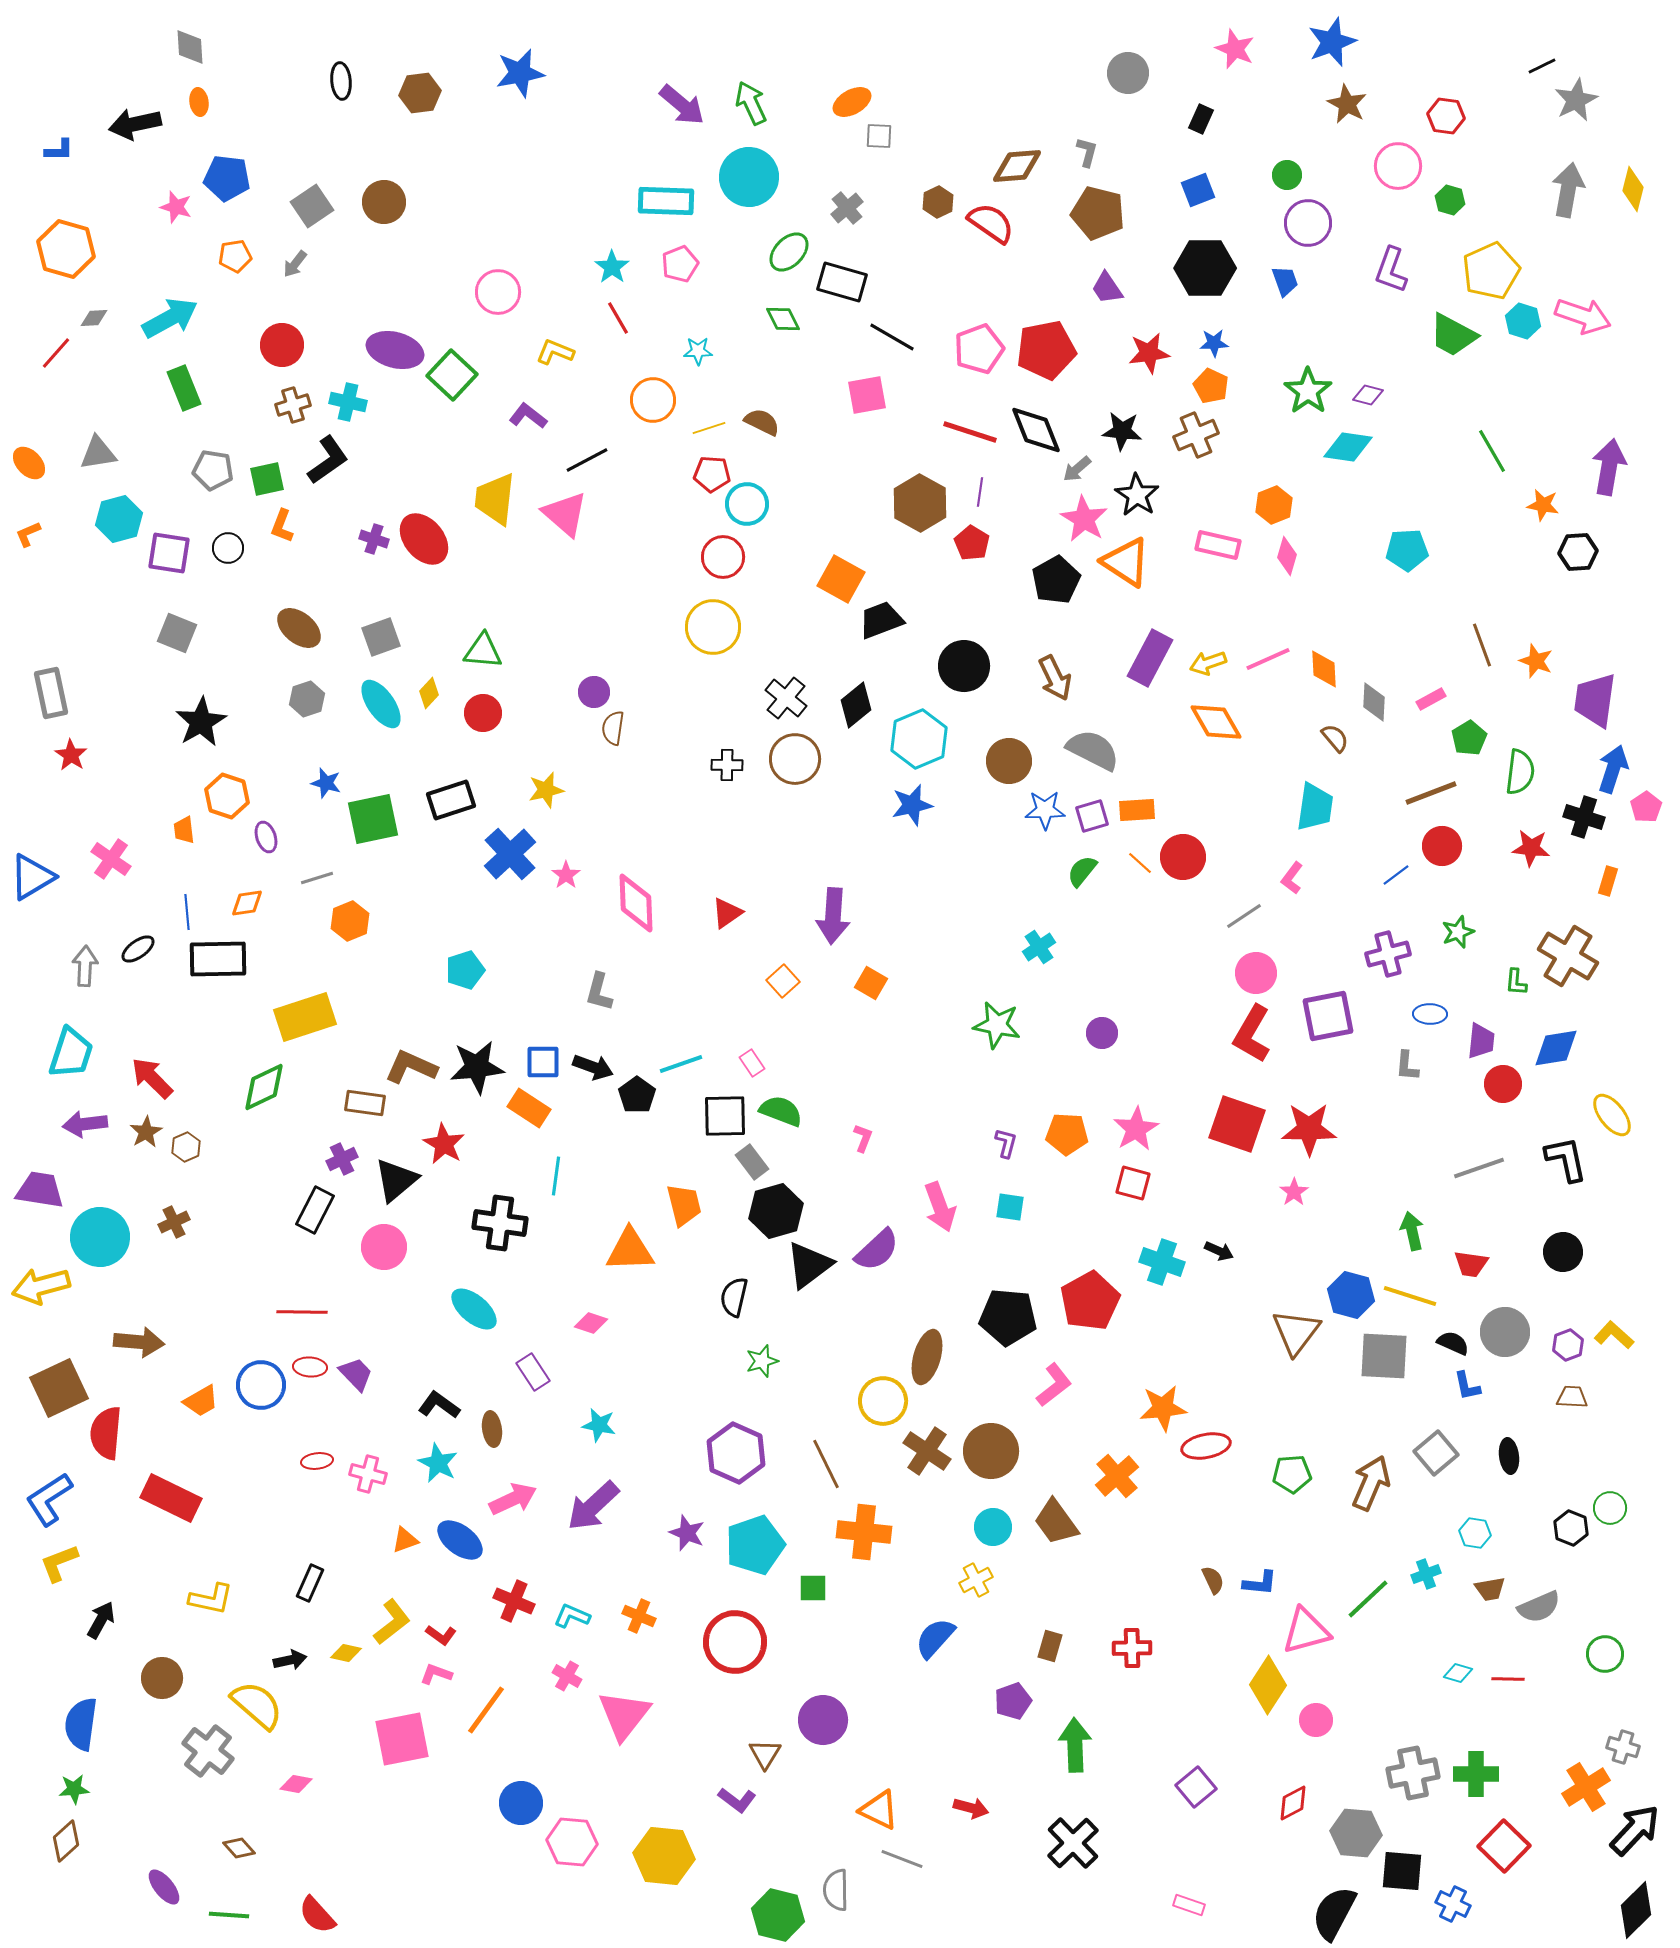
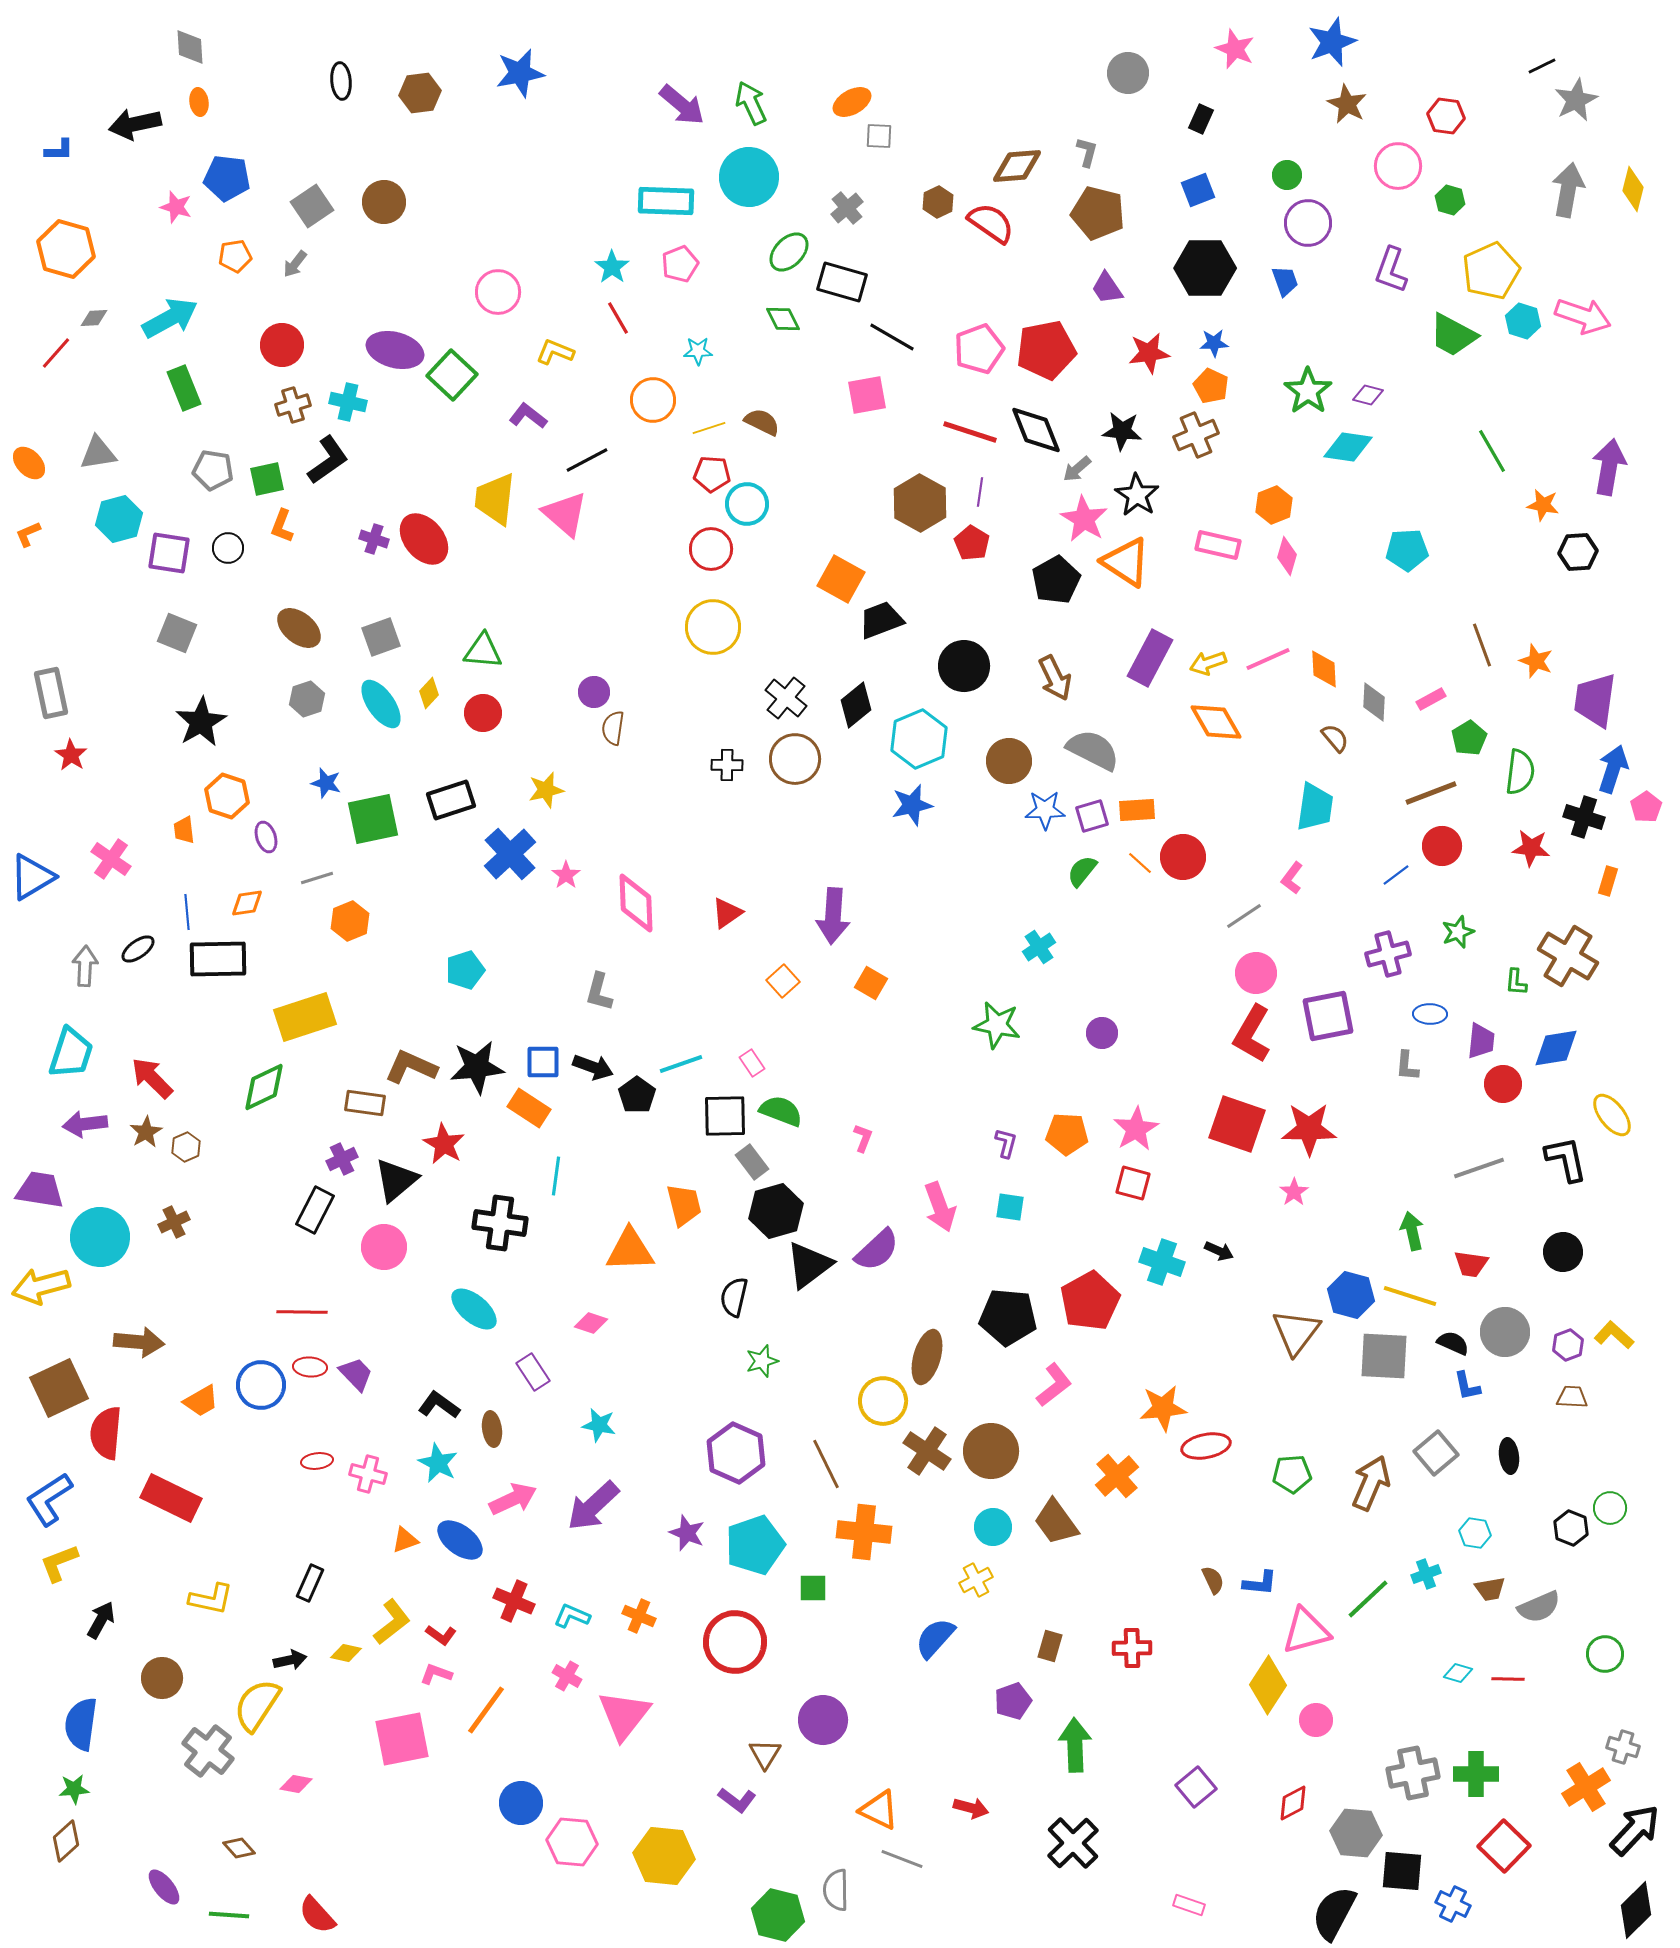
red circle at (723, 557): moved 12 px left, 8 px up
yellow semicircle at (257, 1705): rotated 98 degrees counterclockwise
